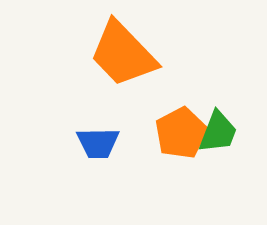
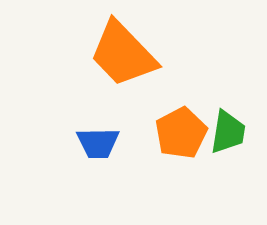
green trapezoid: moved 10 px right; rotated 12 degrees counterclockwise
